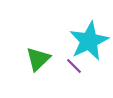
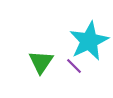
green triangle: moved 3 px right, 3 px down; rotated 12 degrees counterclockwise
